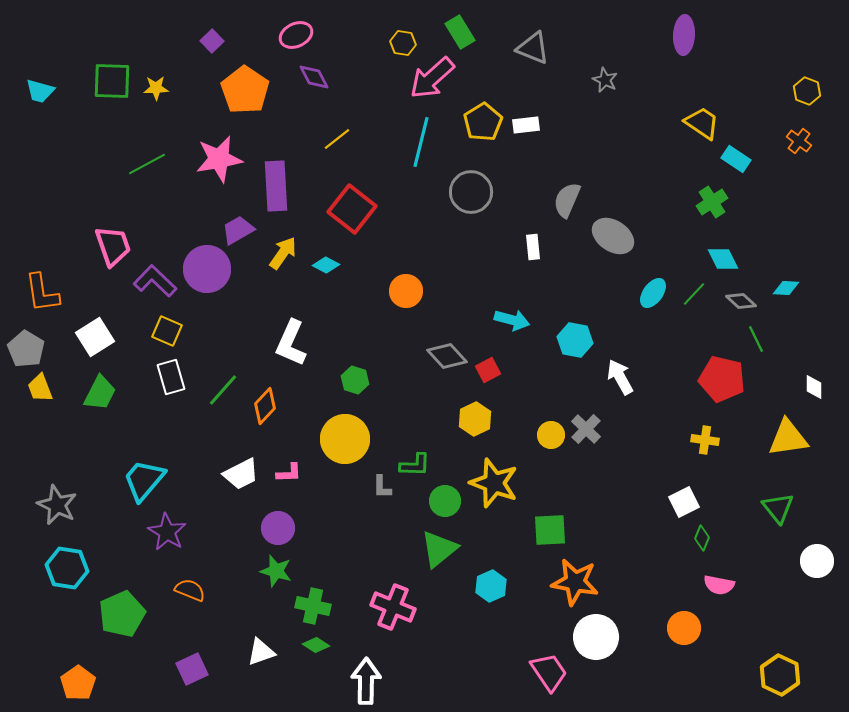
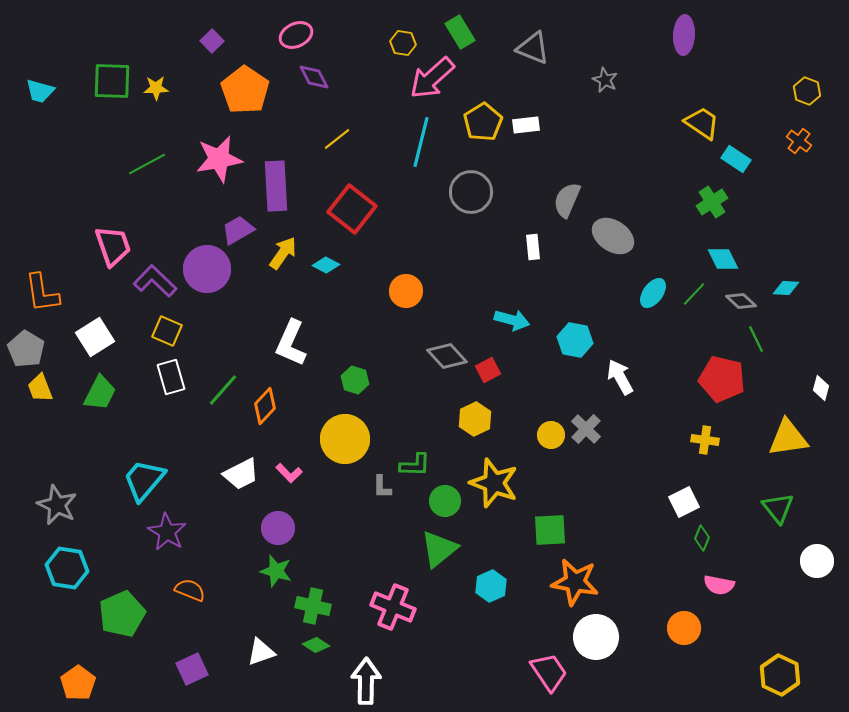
white diamond at (814, 387): moved 7 px right, 1 px down; rotated 15 degrees clockwise
pink L-shape at (289, 473): rotated 48 degrees clockwise
